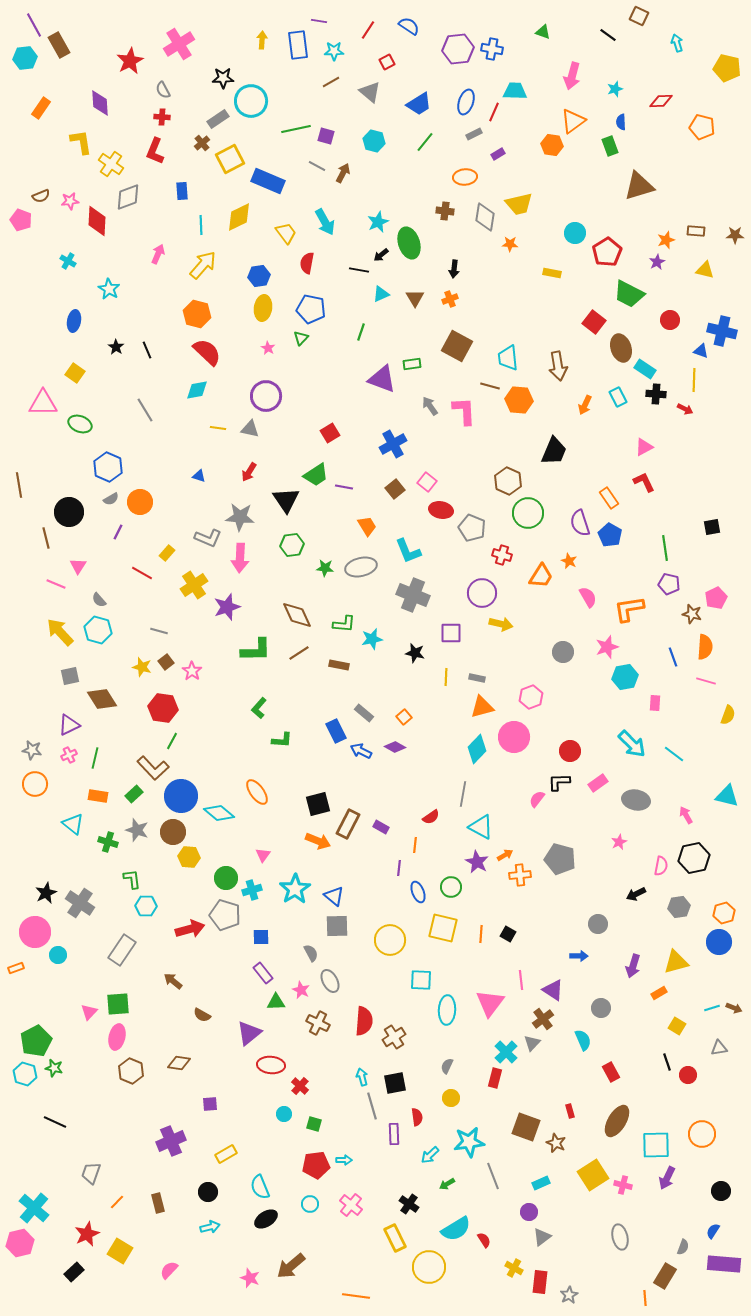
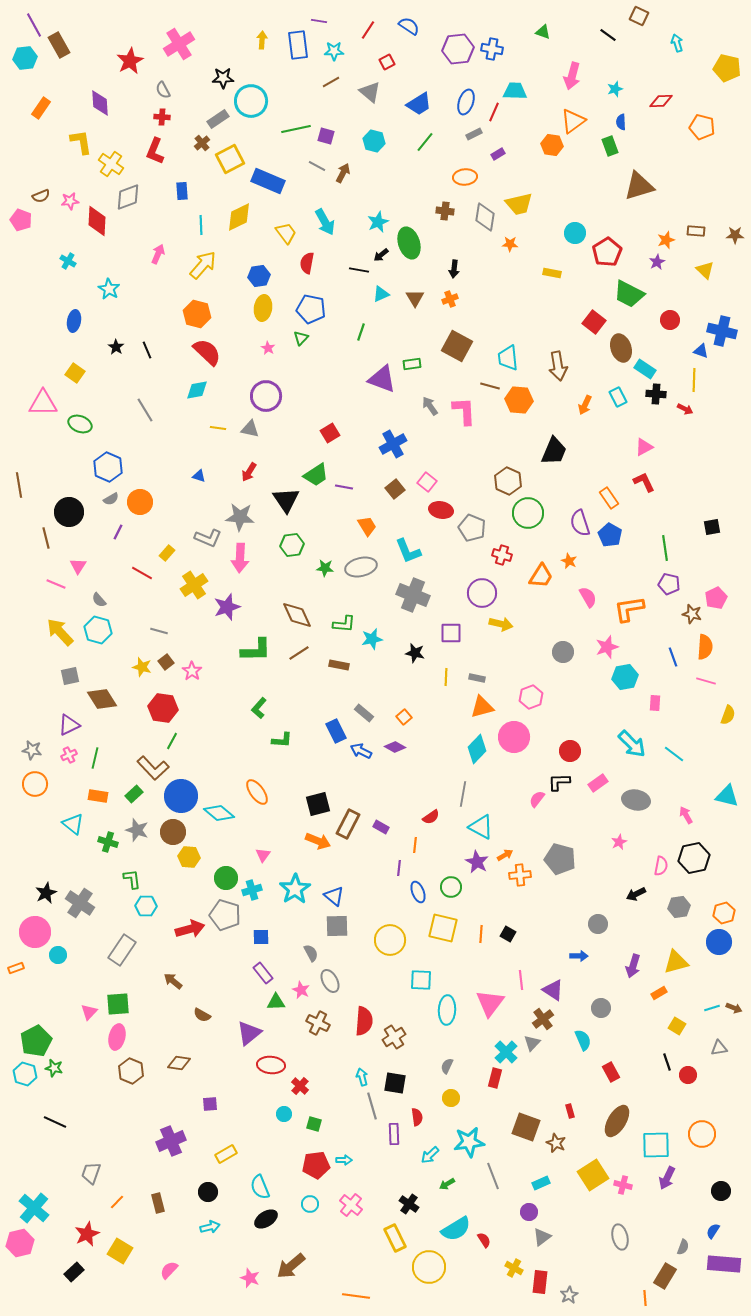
yellow triangle at (705, 270): rotated 30 degrees clockwise
black square at (395, 1083): rotated 20 degrees clockwise
